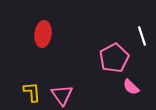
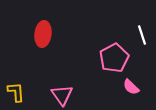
white line: moved 1 px up
yellow L-shape: moved 16 px left
